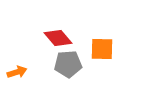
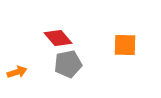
orange square: moved 23 px right, 4 px up
gray pentagon: rotated 8 degrees counterclockwise
